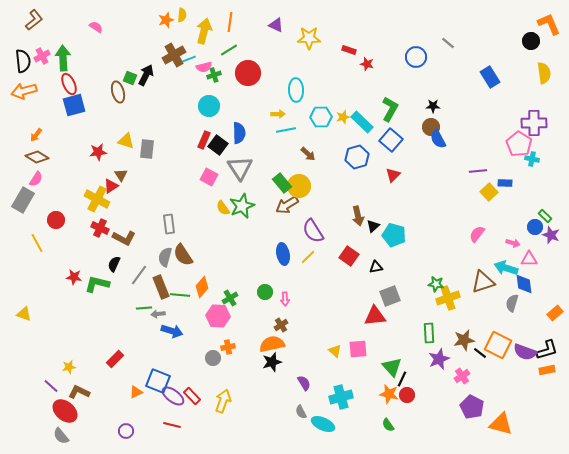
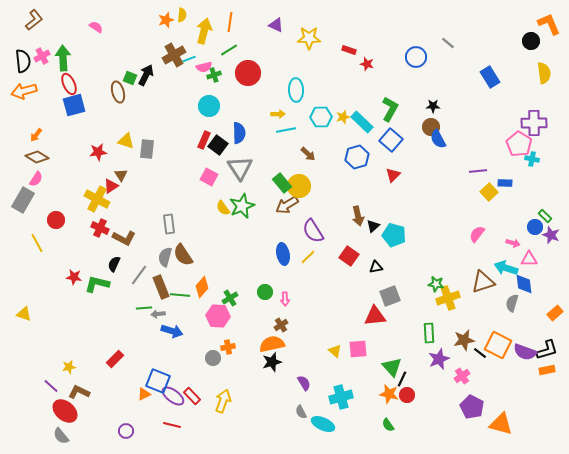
orange triangle at (136, 392): moved 8 px right, 2 px down
